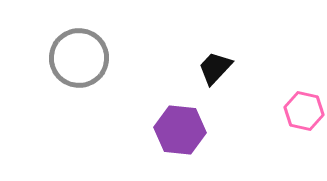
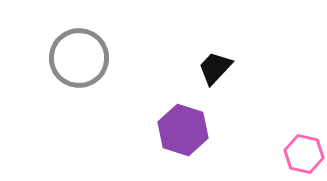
pink hexagon: moved 43 px down
purple hexagon: moved 3 px right; rotated 12 degrees clockwise
